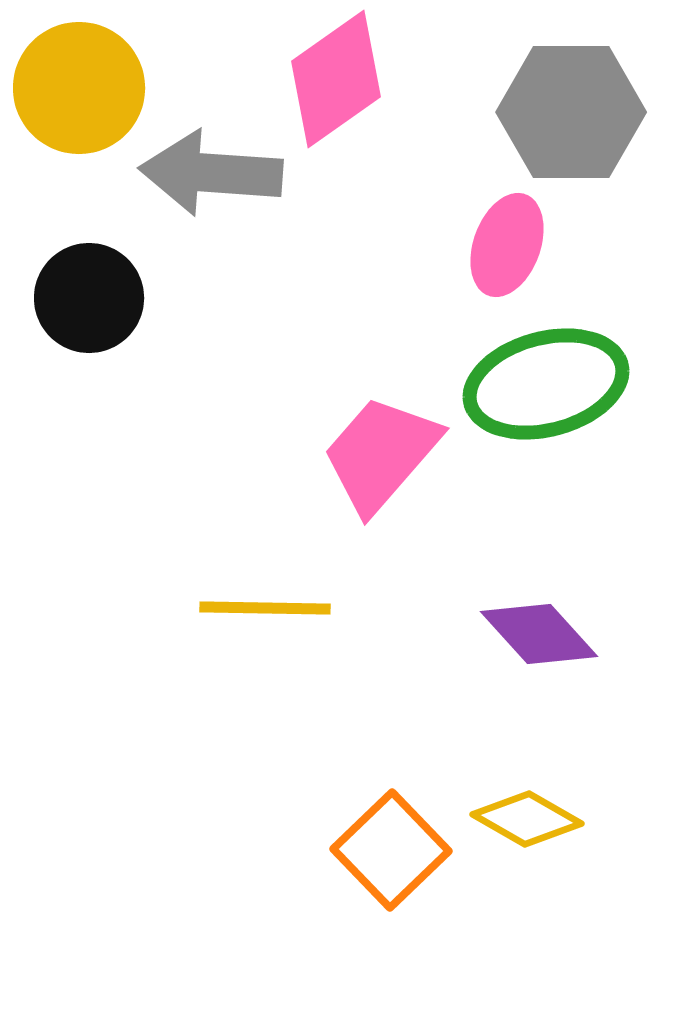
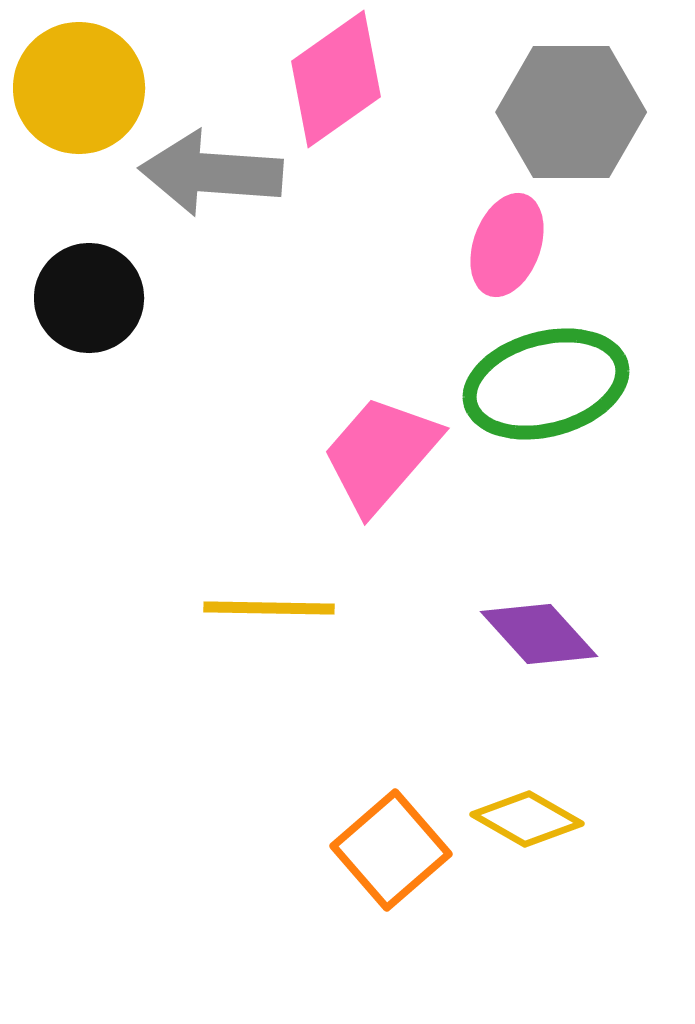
yellow line: moved 4 px right
orange square: rotated 3 degrees clockwise
